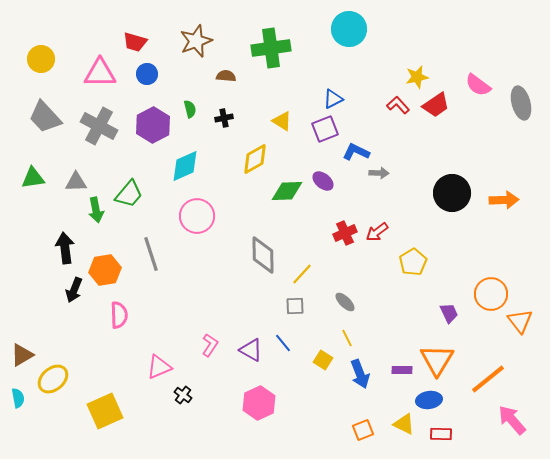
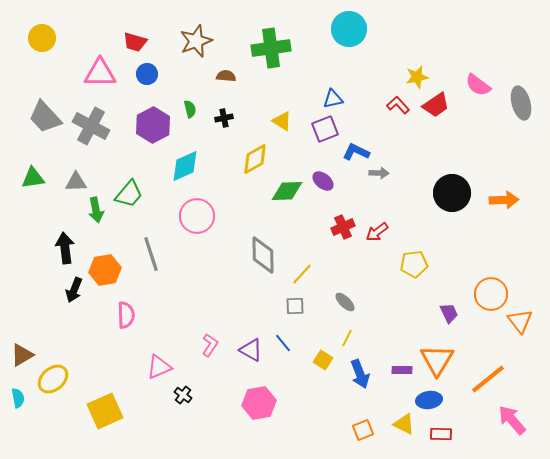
yellow circle at (41, 59): moved 1 px right, 21 px up
blue triangle at (333, 99): rotated 15 degrees clockwise
gray cross at (99, 126): moved 8 px left
red cross at (345, 233): moved 2 px left, 6 px up
yellow pentagon at (413, 262): moved 1 px right, 2 px down; rotated 24 degrees clockwise
pink semicircle at (119, 315): moved 7 px right
yellow line at (347, 338): rotated 54 degrees clockwise
pink hexagon at (259, 403): rotated 16 degrees clockwise
